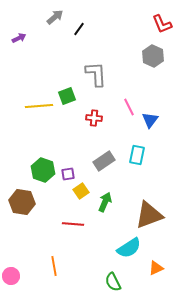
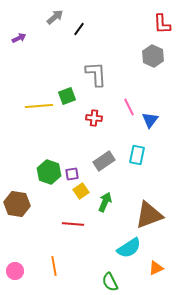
red L-shape: rotated 20 degrees clockwise
green hexagon: moved 6 px right, 2 px down
purple square: moved 4 px right
brown hexagon: moved 5 px left, 2 px down
pink circle: moved 4 px right, 5 px up
green semicircle: moved 3 px left
